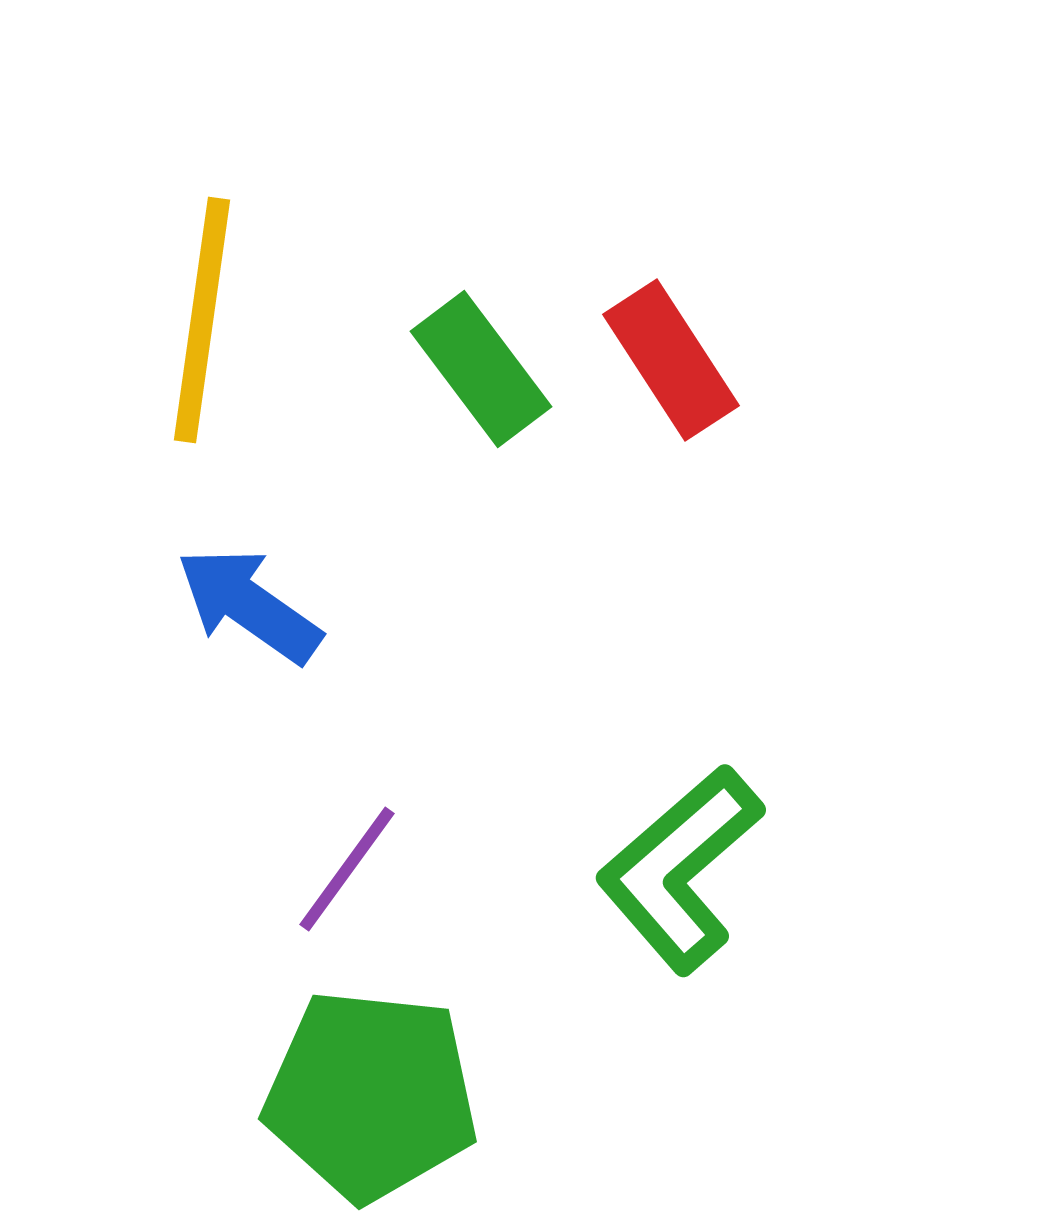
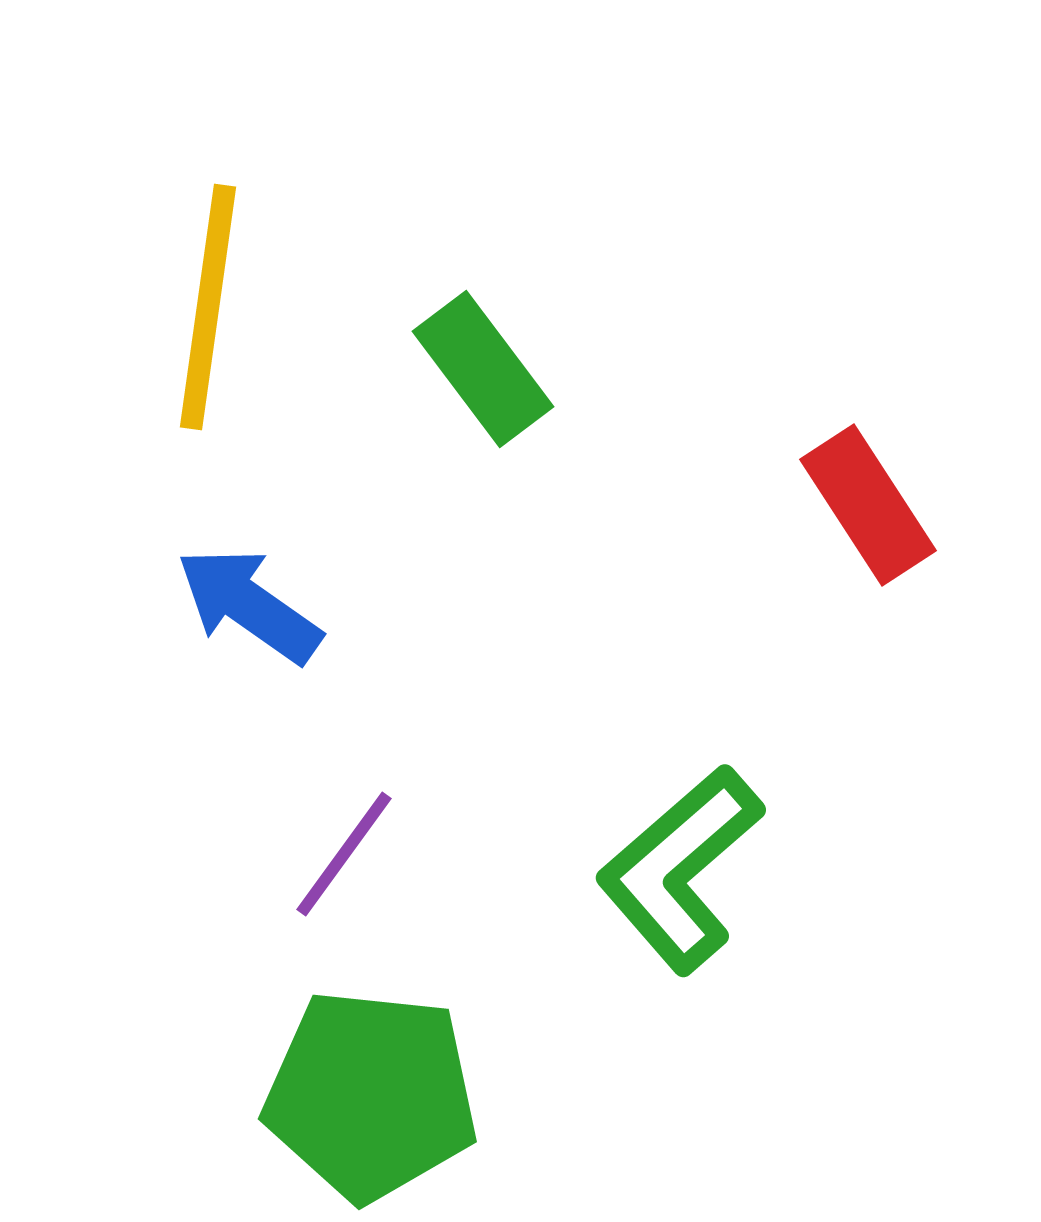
yellow line: moved 6 px right, 13 px up
red rectangle: moved 197 px right, 145 px down
green rectangle: moved 2 px right
purple line: moved 3 px left, 15 px up
